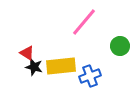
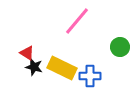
pink line: moved 7 px left, 1 px up
green circle: moved 1 px down
yellow rectangle: moved 1 px right, 2 px down; rotated 32 degrees clockwise
blue cross: rotated 20 degrees clockwise
